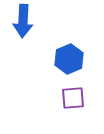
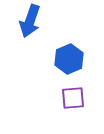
blue arrow: moved 7 px right; rotated 16 degrees clockwise
